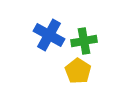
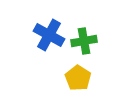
yellow pentagon: moved 7 px down
